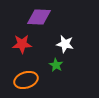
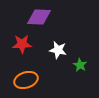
white star: moved 7 px left, 6 px down
green star: moved 24 px right
